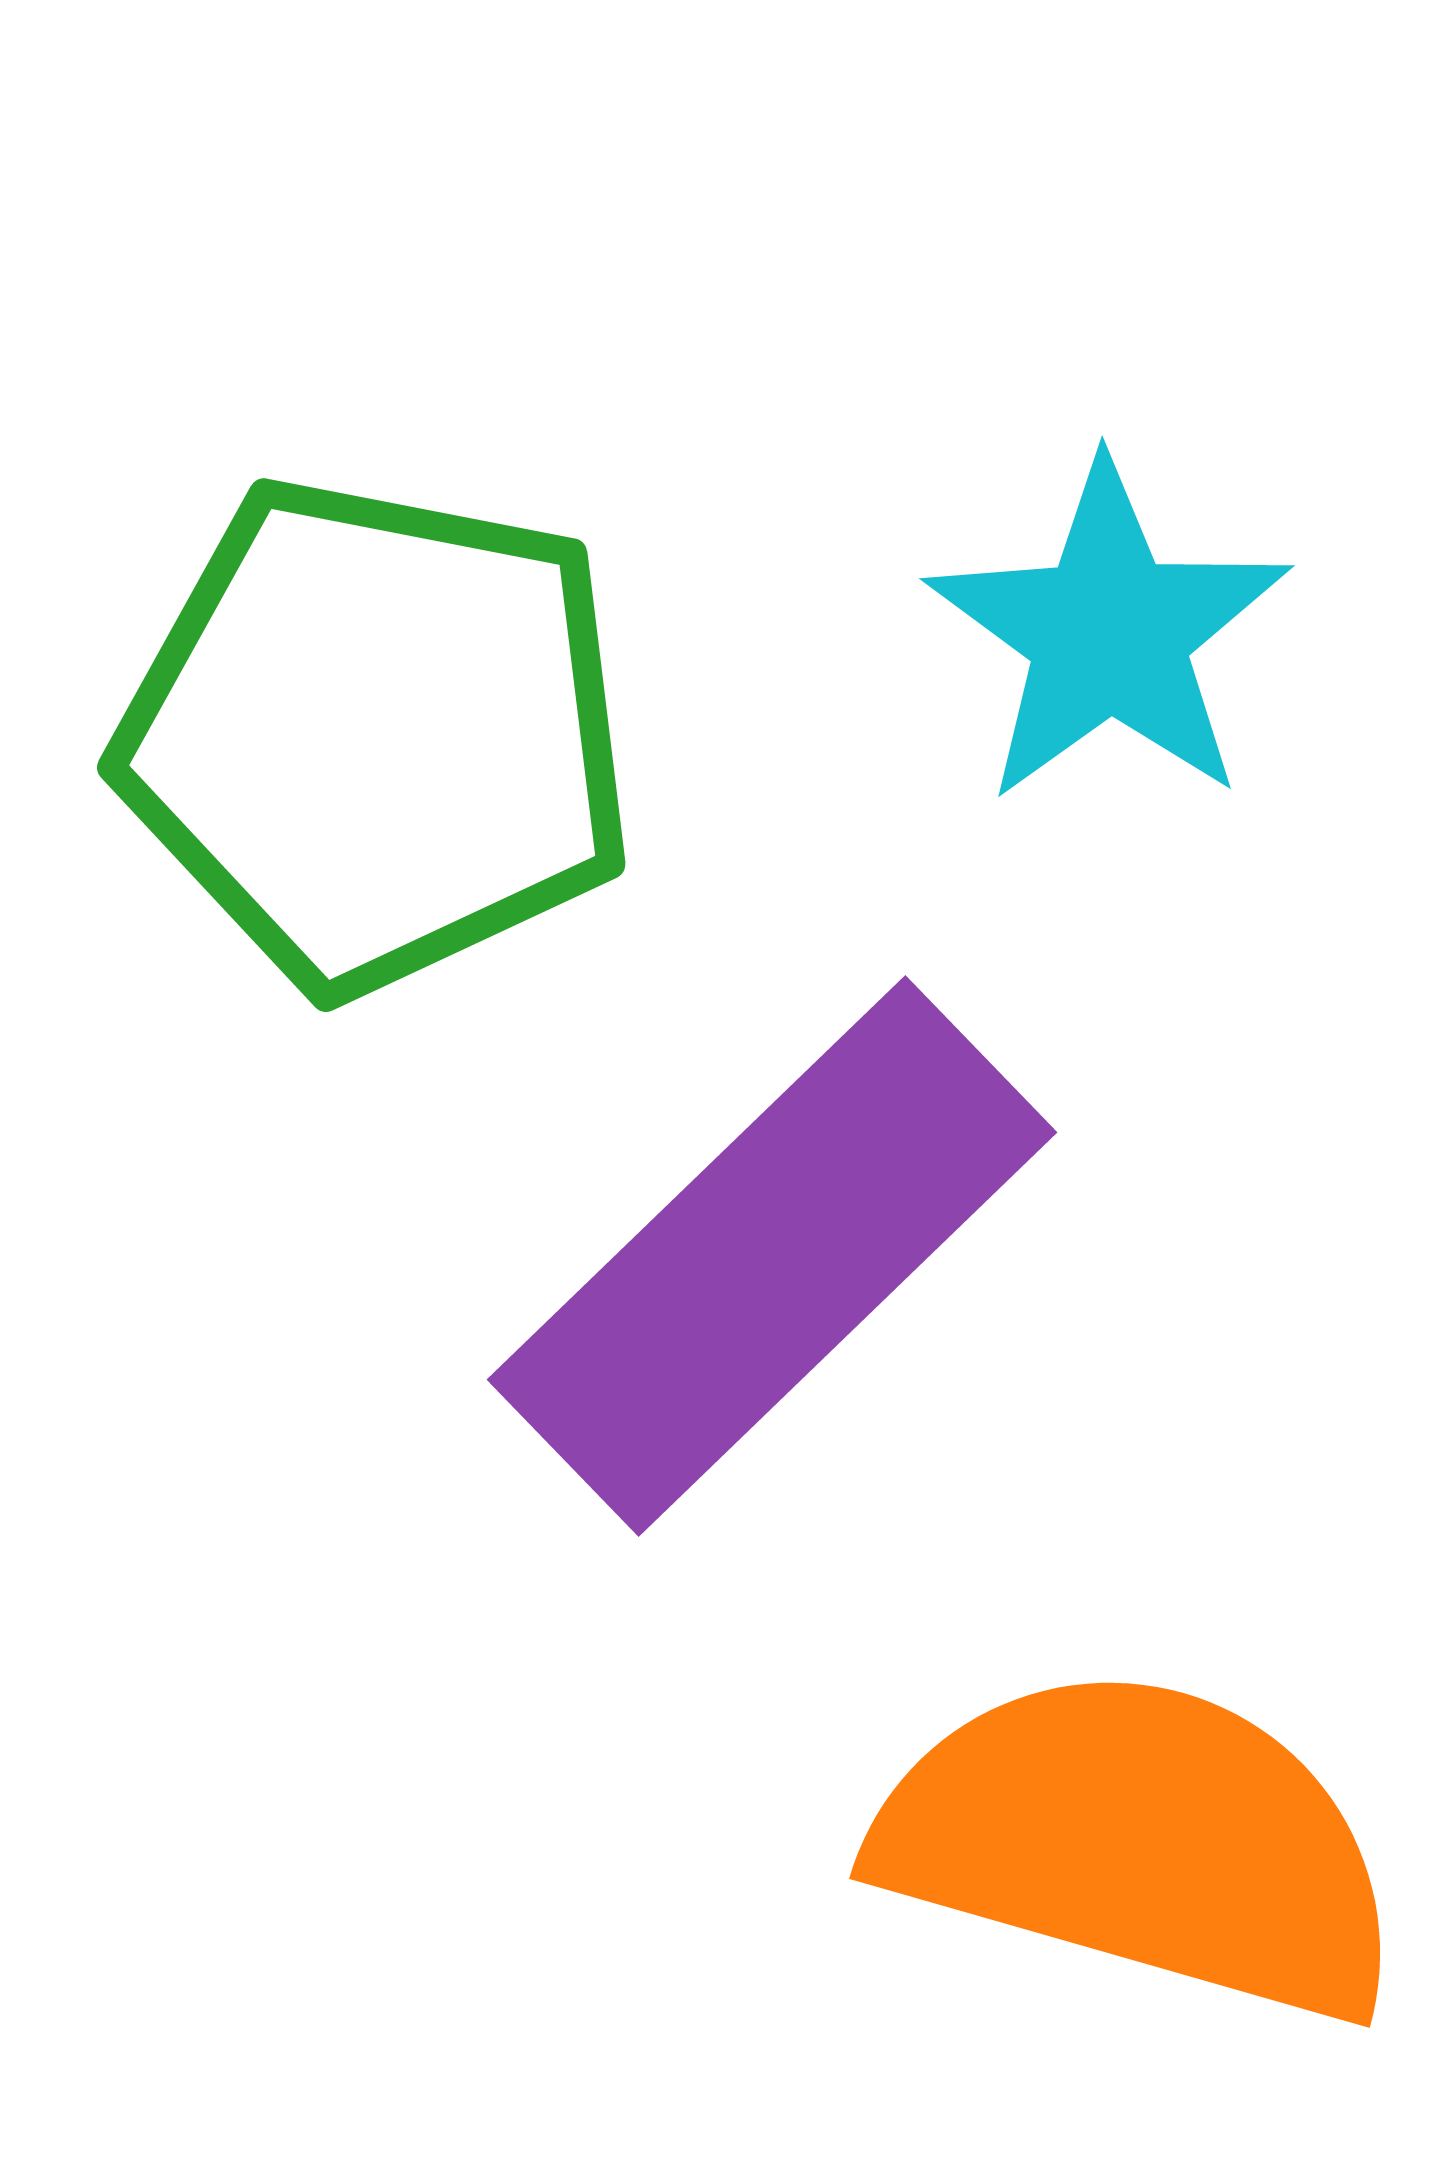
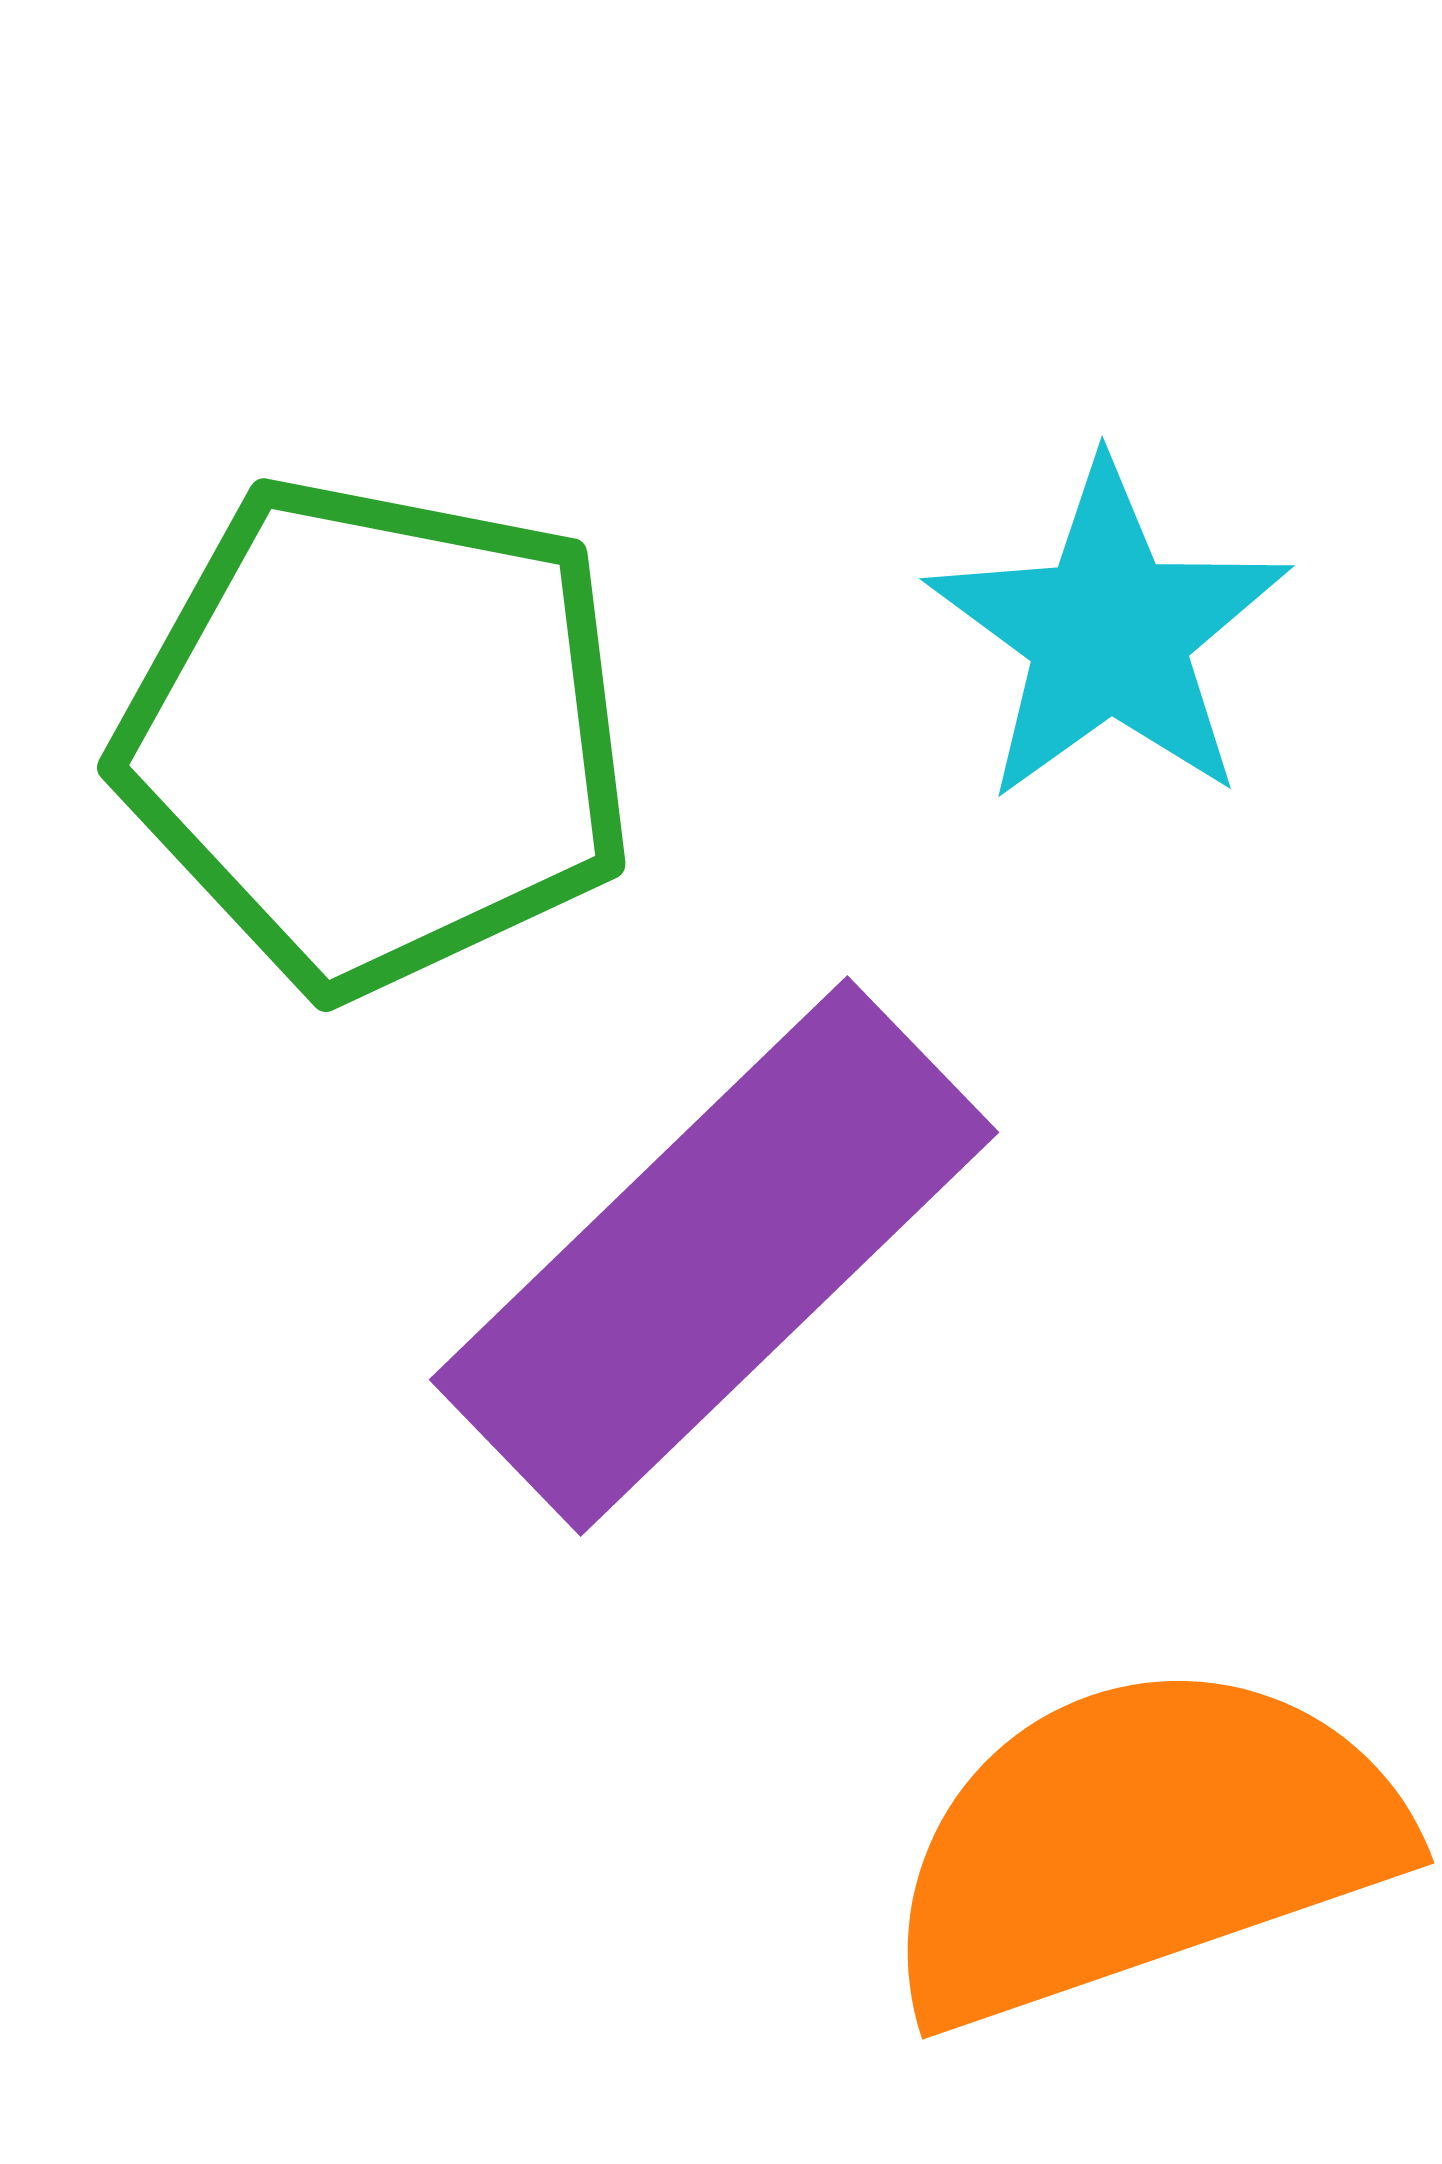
purple rectangle: moved 58 px left
orange semicircle: rotated 35 degrees counterclockwise
